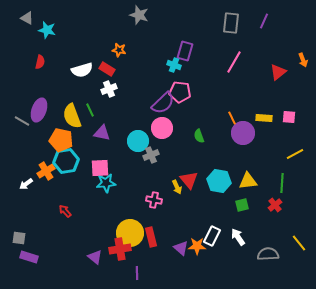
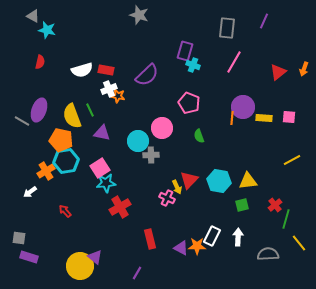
gray triangle at (27, 18): moved 6 px right, 2 px up
gray rectangle at (231, 23): moved 4 px left, 5 px down
orange star at (119, 50): moved 1 px left, 46 px down
orange arrow at (303, 60): moved 1 px right, 9 px down; rotated 40 degrees clockwise
cyan cross at (174, 65): moved 19 px right
red rectangle at (107, 69): moved 1 px left, 1 px down; rotated 21 degrees counterclockwise
pink pentagon at (180, 92): moved 9 px right, 11 px down; rotated 15 degrees clockwise
purple semicircle at (163, 103): moved 16 px left, 28 px up
orange line at (232, 118): rotated 32 degrees clockwise
purple circle at (243, 133): moved 26 px up
yellow line at (295, 154): moved 3 px left, 6 px down
gray cross at (151, 155): rotated 21 degrees clockwise
pink square at (100, 168): rotated 30 degrees counterclockwise
red triangle at (189, 180): rotated 24 degrees clockwise
green line at (282, 183): moved 4 px right, 36 px down; rotated 12 degrees clockwise
white arrow at (26, 184): moved 4 px right, 8 px down
pink cross at (154, 200): moved 13 px right, 2 px up; rotated 14 degrees clockwise
yellow circle at (130, 233): moved 50 px left, 33 px down
red rectangle at (151, 237): moved 1 px left, 2 px down
white arrow at (238, 237): rotated 36 degrees clockwise
purple triangle at (181, 248): rotated 14 degrees counterclockwise
red cross at (120, 249): moved 42 px up; rotated 20 degrees counterclockwise
purple line at (137, 273): rotated 32 degrees clockwise
